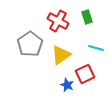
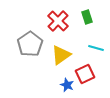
red cross: rotated 15 degrees clockwise
